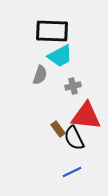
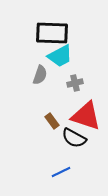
black rectangle: moved 2 px down
gray cross: moved 2 px right, 3 px up
red triangle: rotated 12 degrees clockwise
brown rectangle: moved 6 px left, 8 px up
black semicircle: rotated 35 degrees counterclockwise
blue line: moved 11 px left
